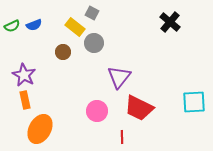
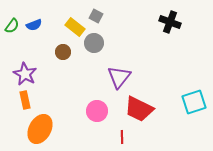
gray square: moved 4 px right, 3 px down
black cross: rotated 20 degrees counterclockwise
green semicircle: rotated 28 degrees counterclockwise
purple star: moved 1 px right, 1 px up
cyan square: rotated 15 degrees counterclockwise
red trapezoid: moved 1 px down
